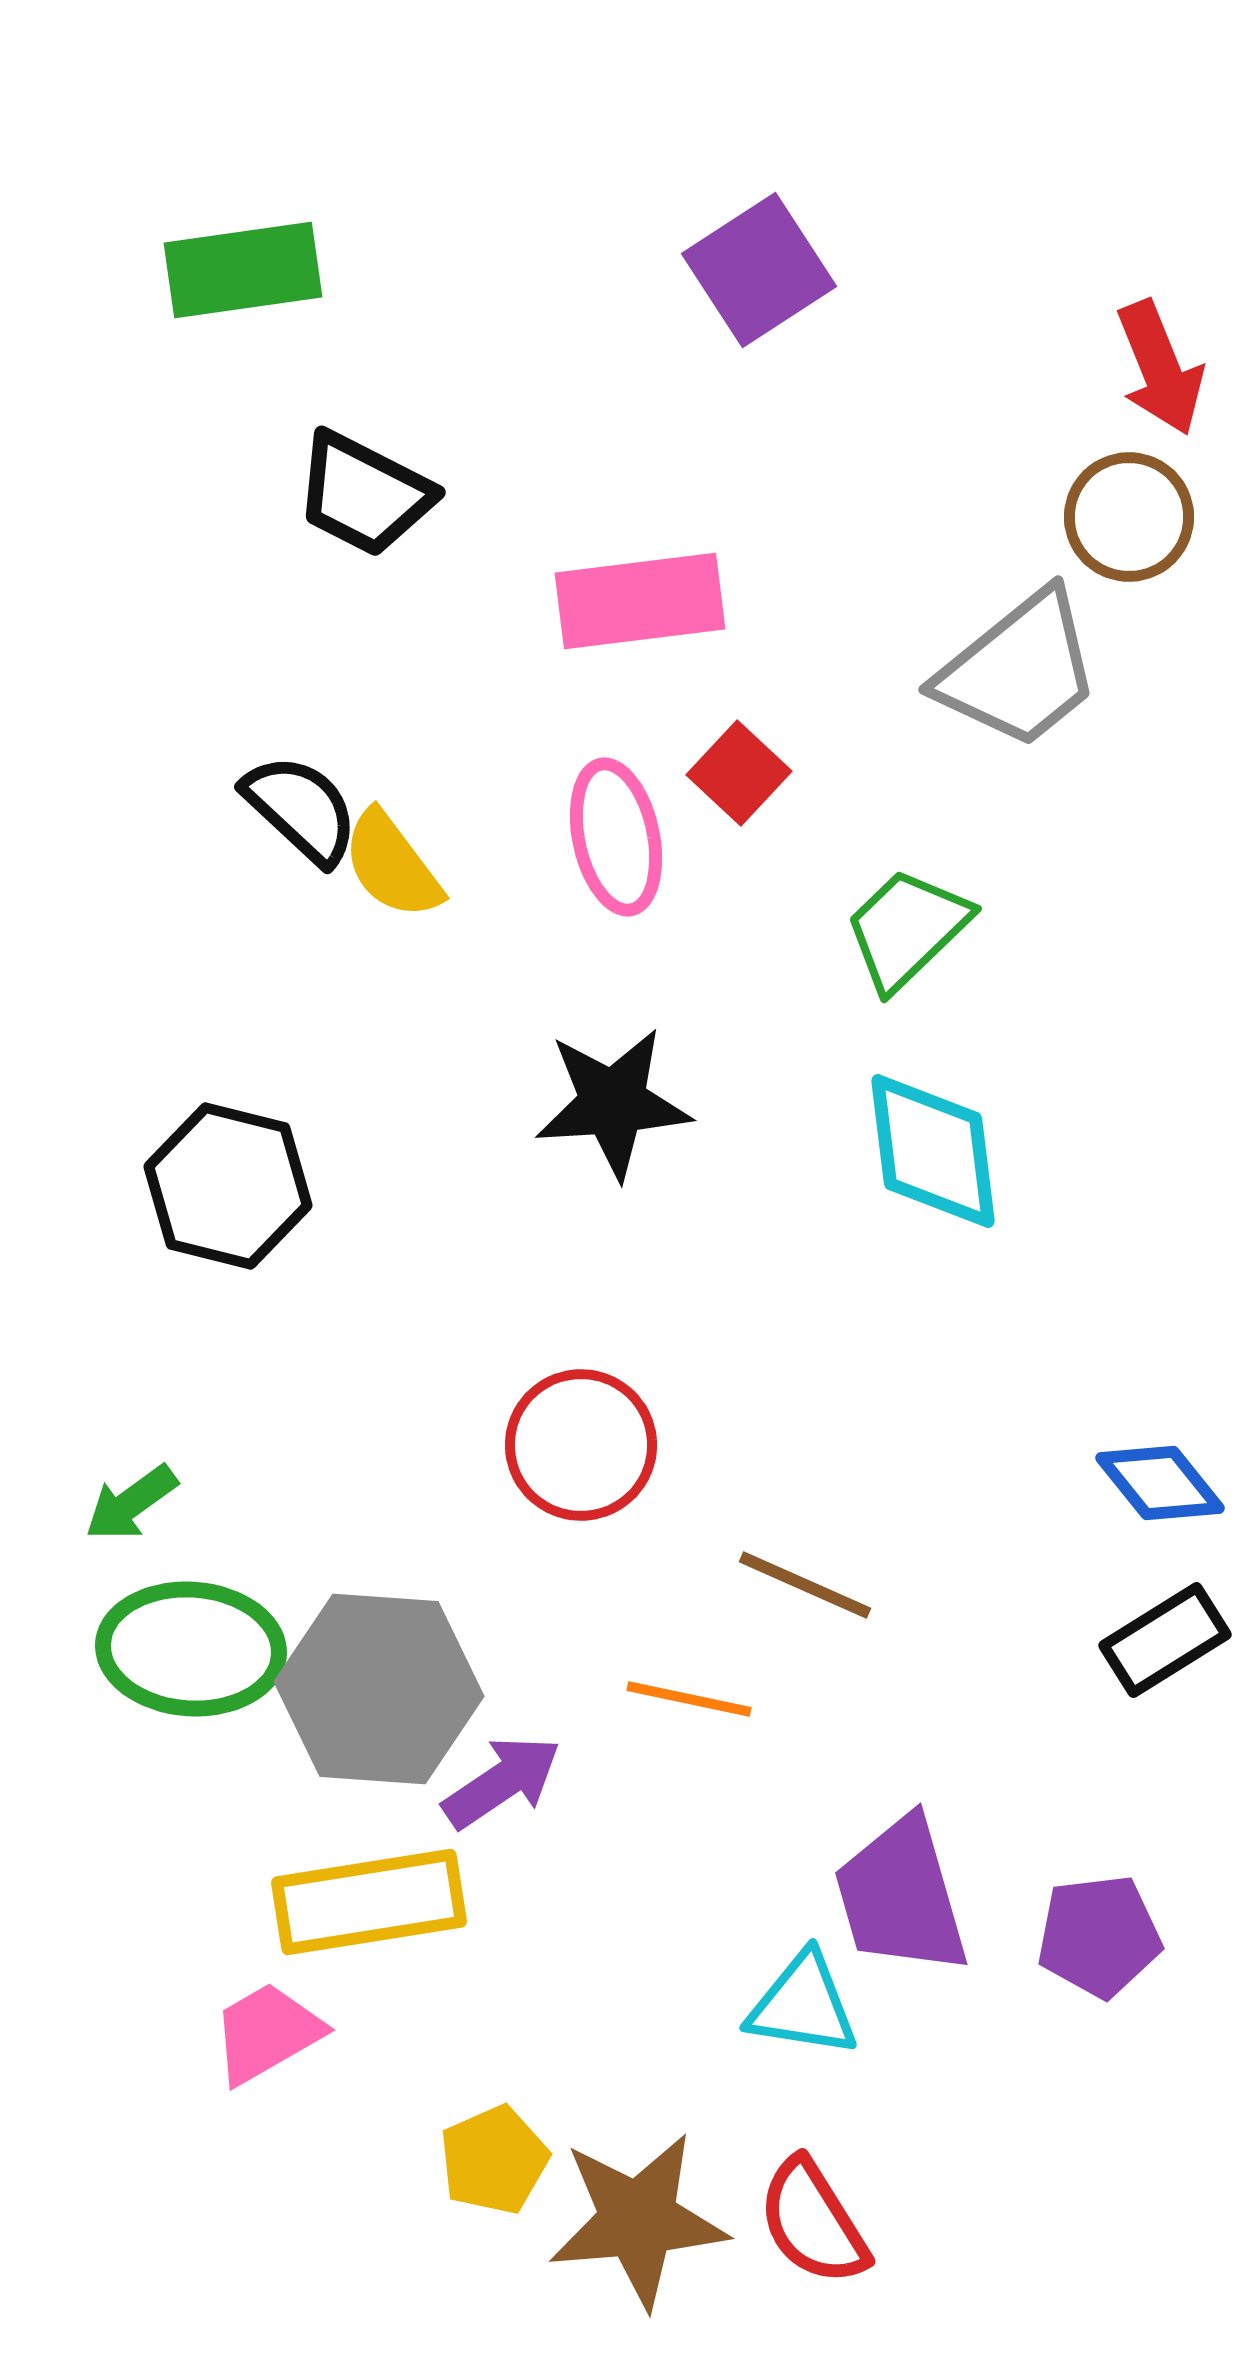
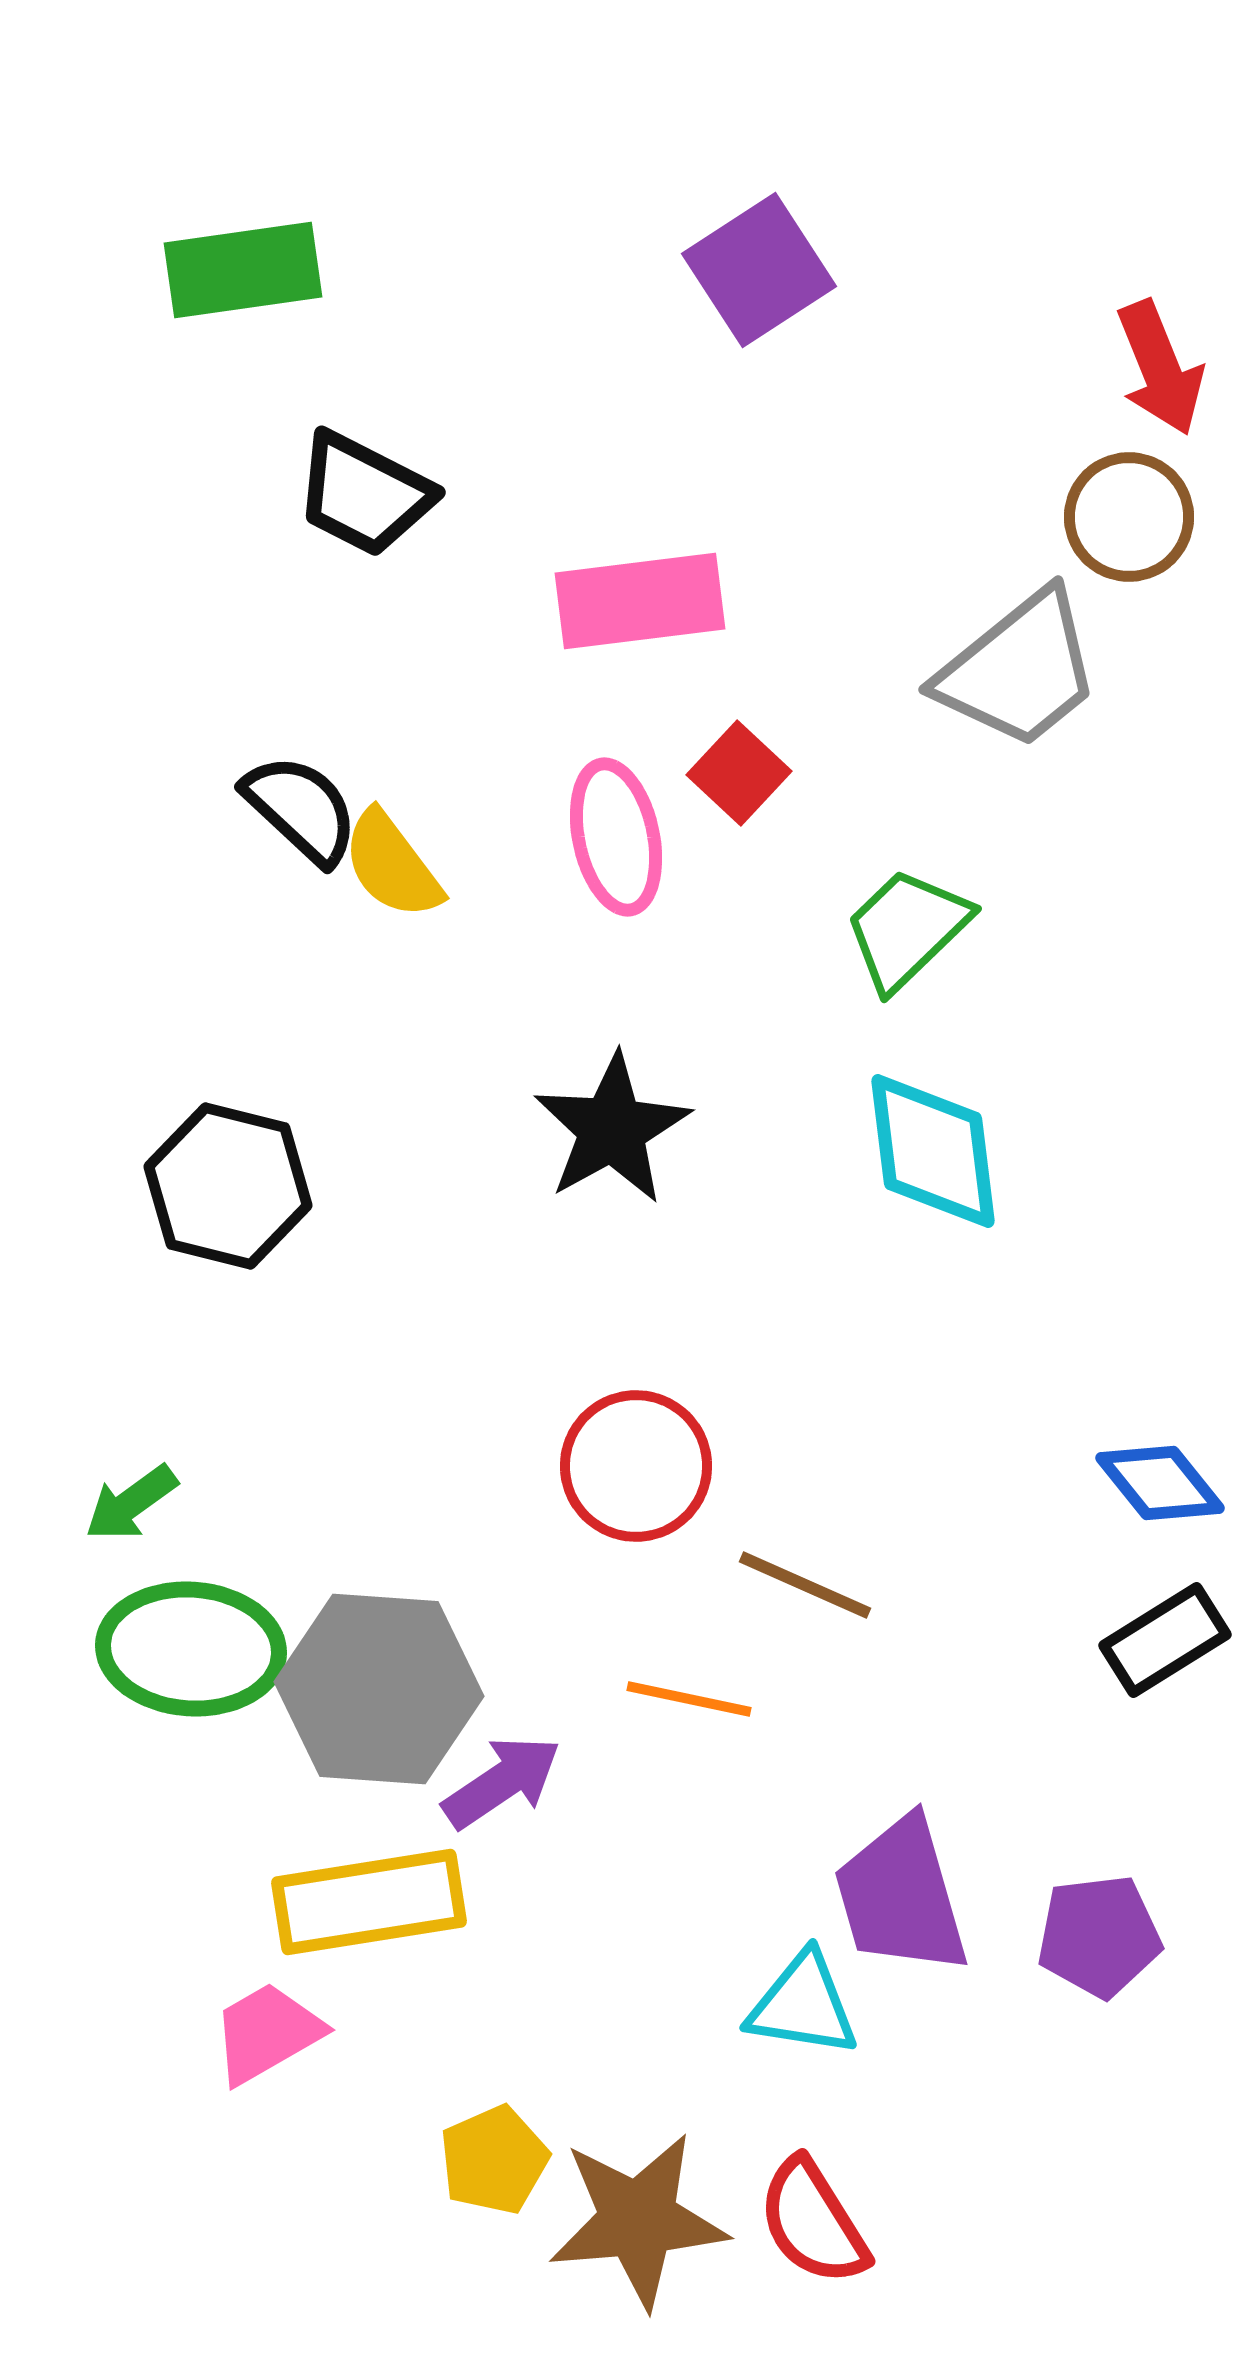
black star: moved 1 px left, 26 px down; rotated 25 degrees counterclockwise
red circle: moved 55 px right, 21 px down
